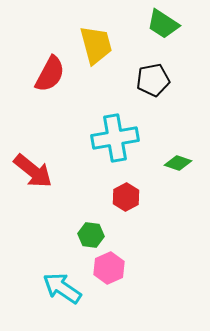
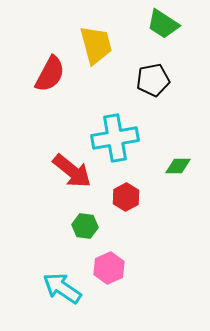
green diamond: moved 3 px down; rotated 20 degrees counterclockwise
red arrow: moved 39 px right
green hexagon: moved 6 px left, 9 px up
